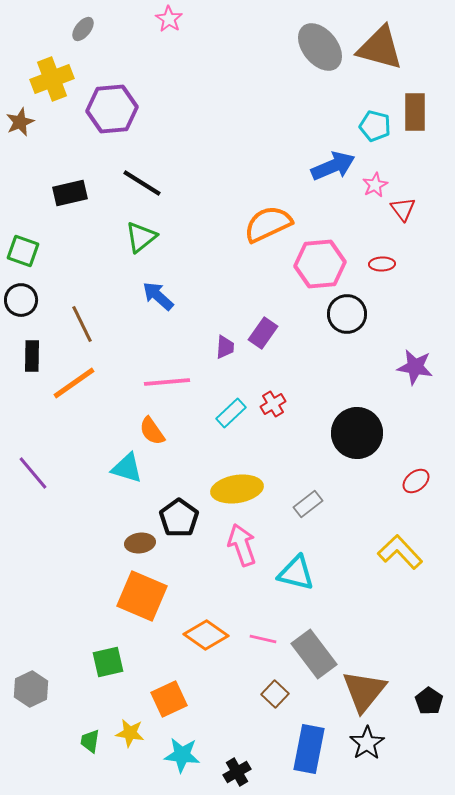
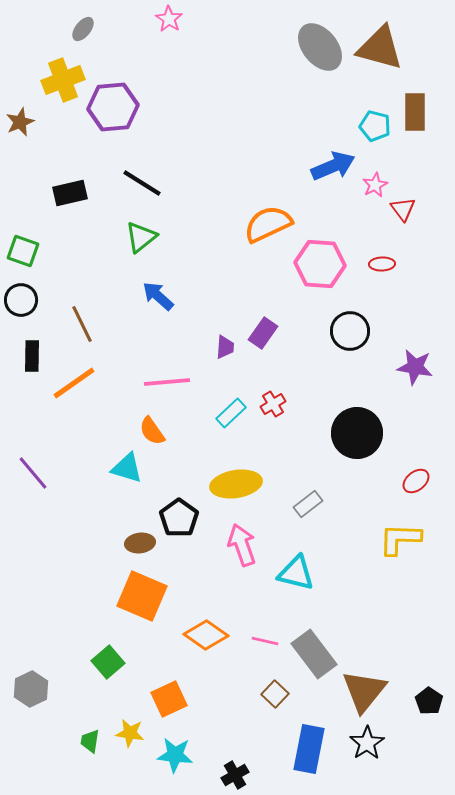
yellow cross at (52, 79): moved 11 px right, 1 px down
purple hexagon at (112, 109): moved 1 px right, 2 px up
pink hexagon at (320, 264): rotated 9 degrees clockwise
black circle at (347, 314): moved 3 px right, 17 px down
yellow ellipse at (237, 489): moved 1 px left, 5 px up
yellow L-shape at (400, 552): moved 13 px up; rotated 45 degrees counterclockwise
pink line at (263, 639): moved 2 px right, 2 px down
green square at (108, 662): rotated 28 degrees counterclockwise
cyan star at (182, 755): moved 7 px left
black cross at (237, 772): moved 2 px left, 3 px down
